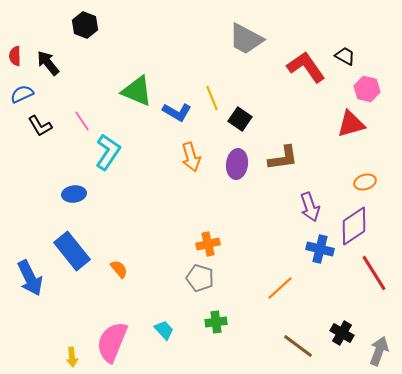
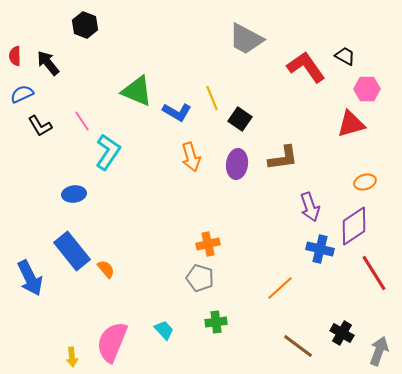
pink hexagon: rotated 15 degrees counterclockwise
orange semicircle: moved 13 px left
